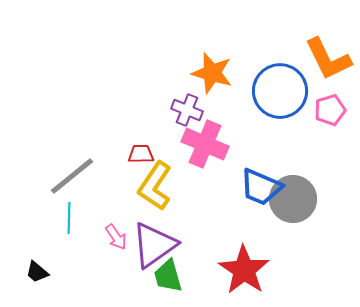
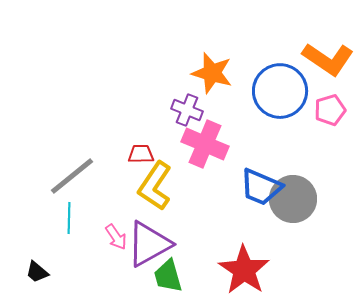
orange L-shape: rotated 30 degrees counterclockwise
purple triangle: moved 5 px left, 1 px up; rotated 6 degrees clockwise
